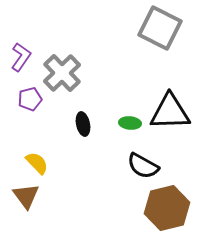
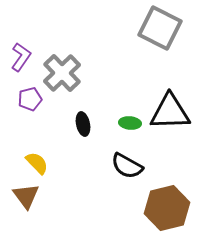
black semicircle: moved 16 px left
